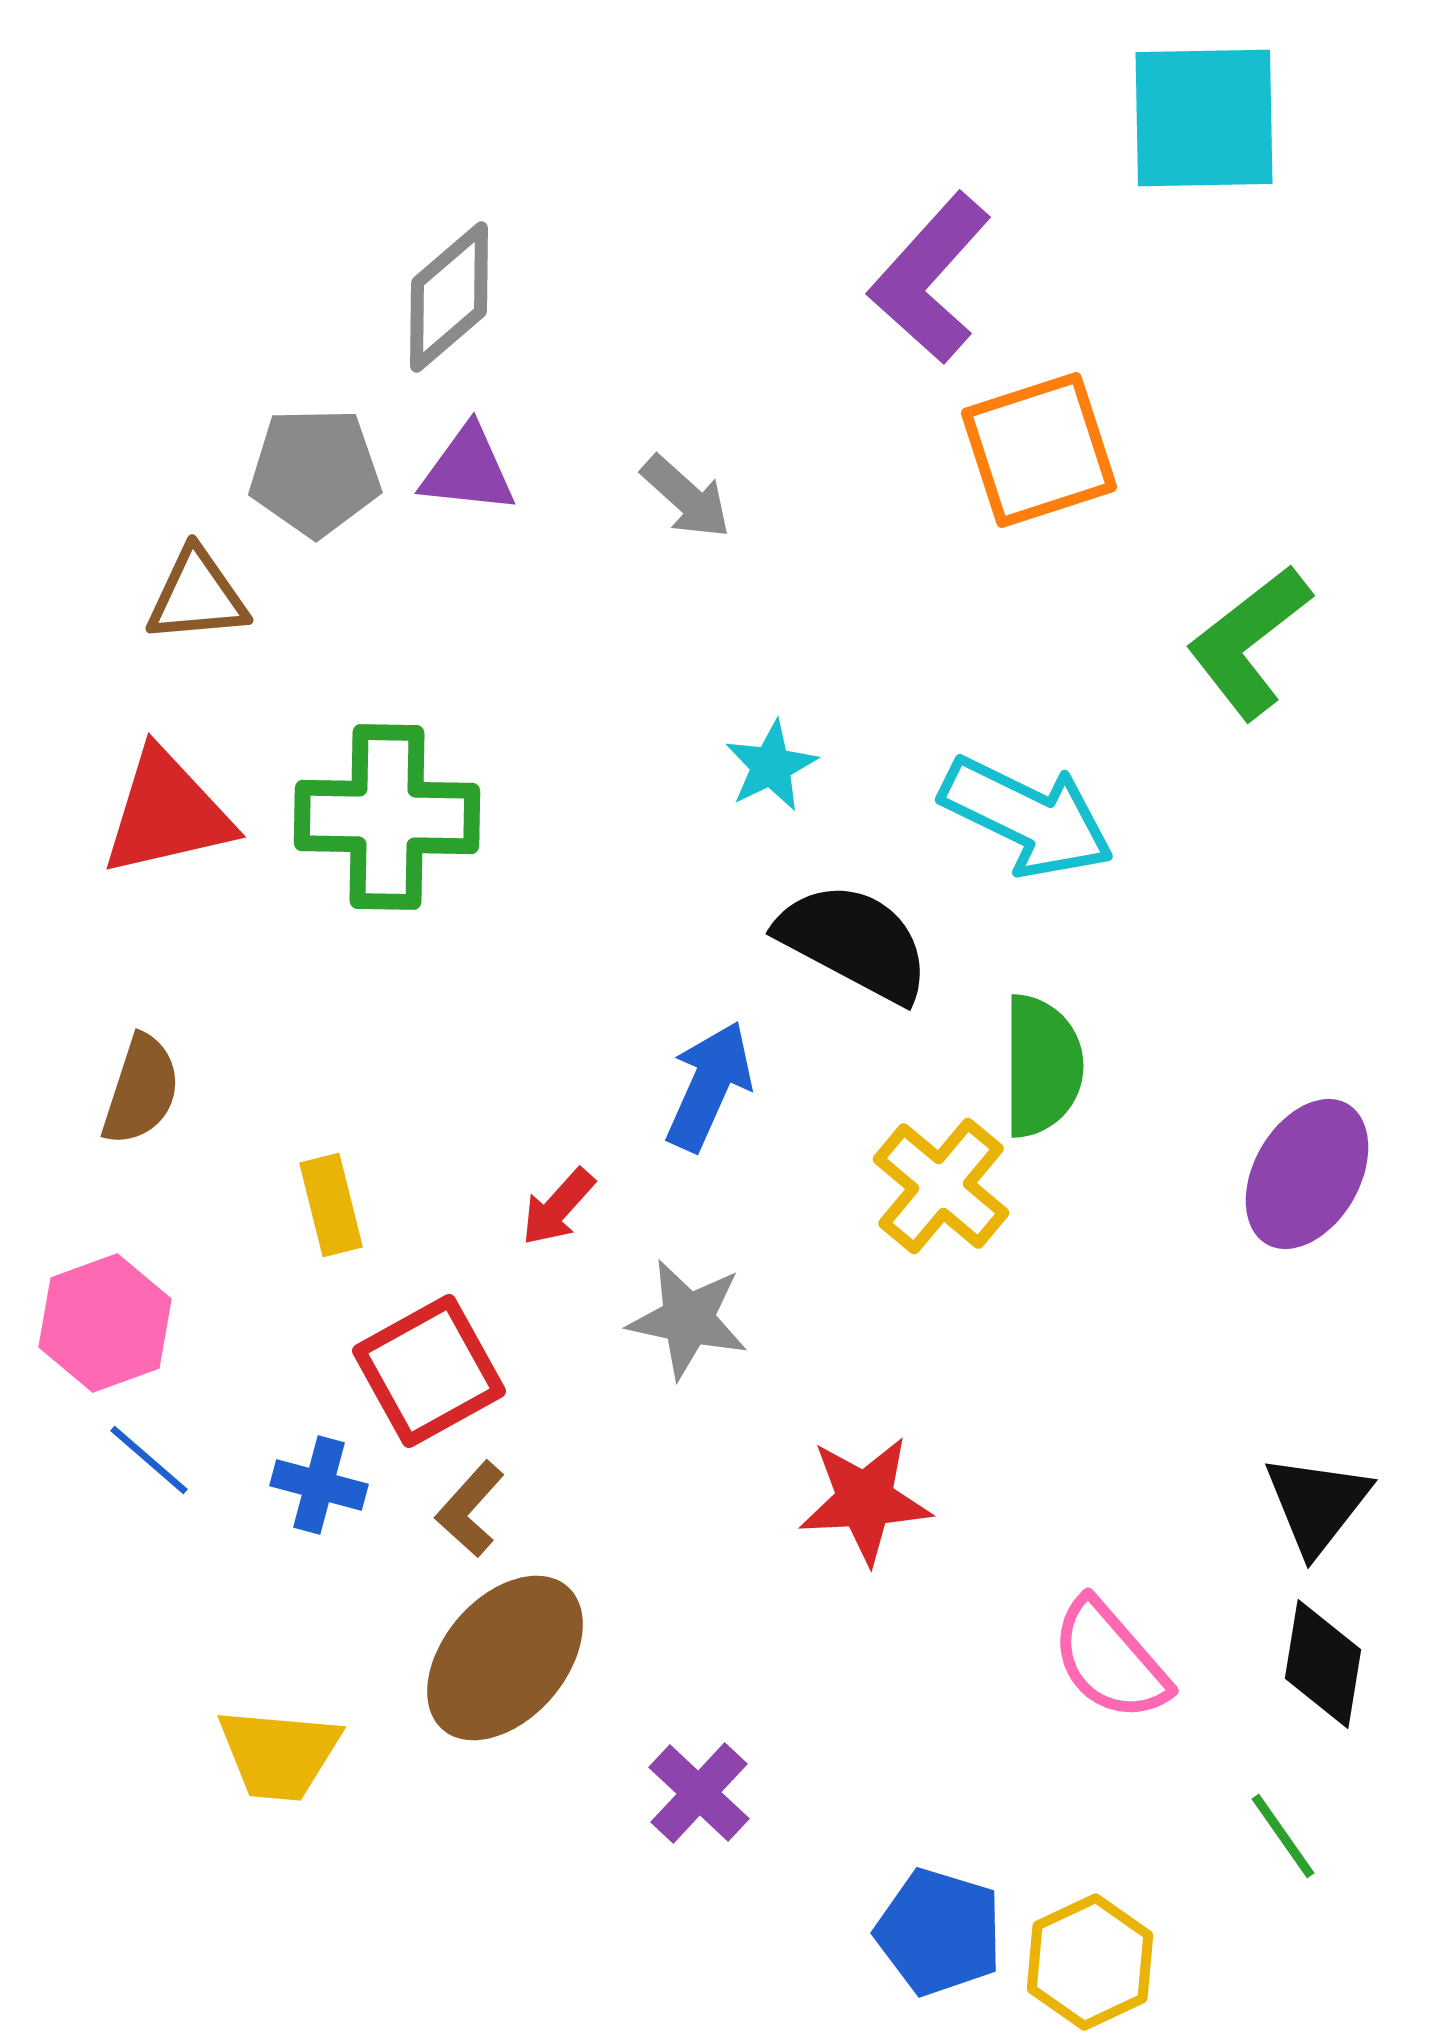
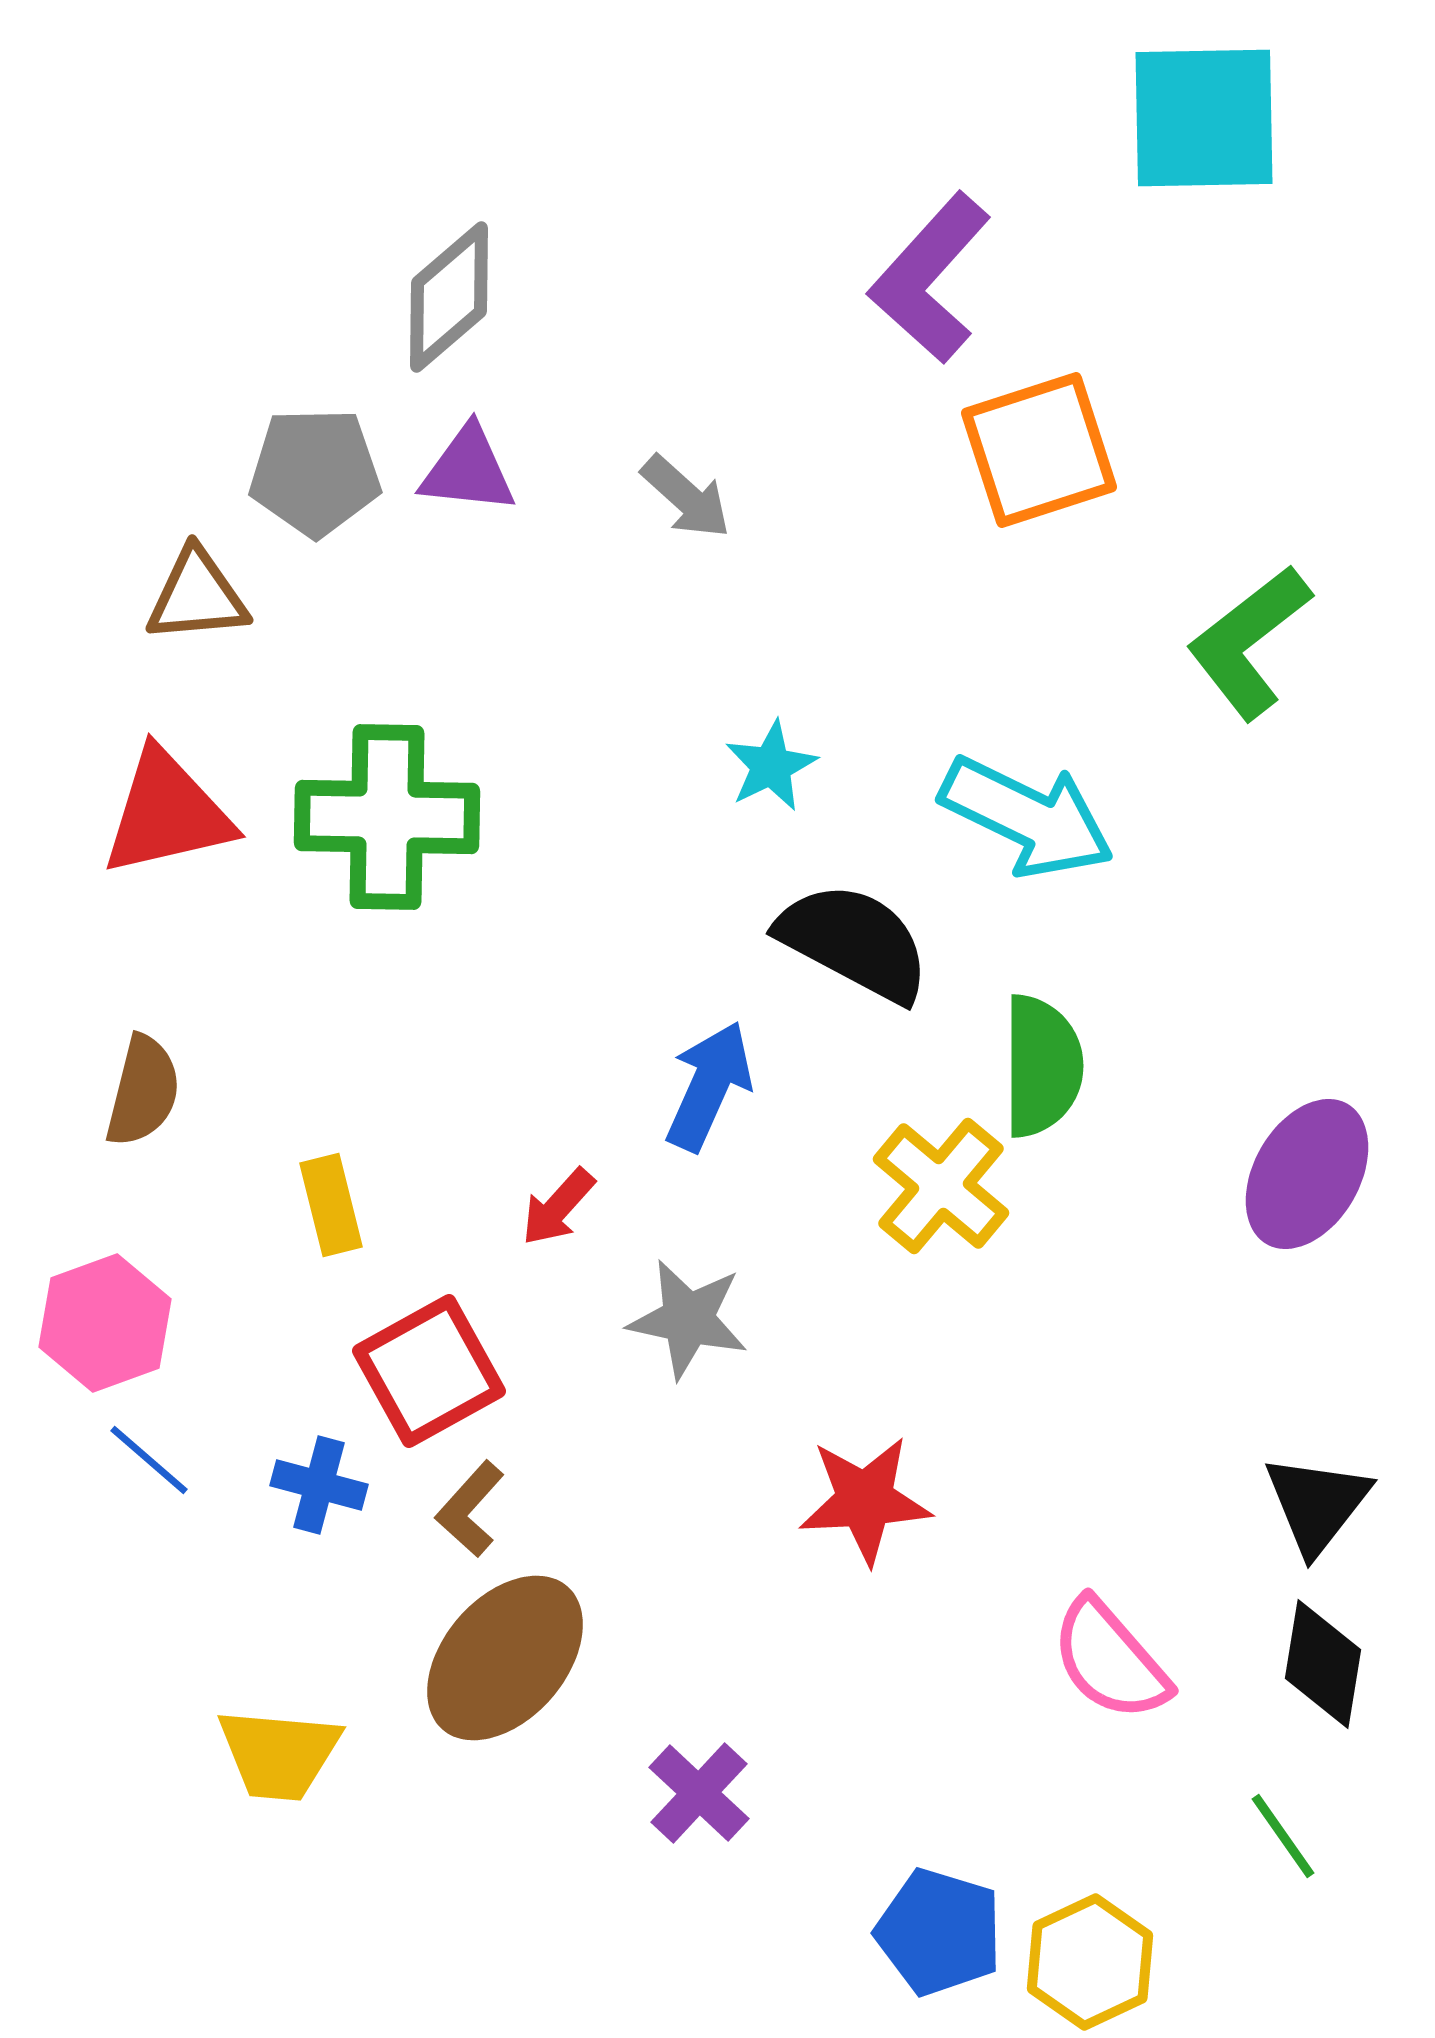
brown semicircle: moved 2 px right, 1 px down; rotated 4 degrees counterclockwise
